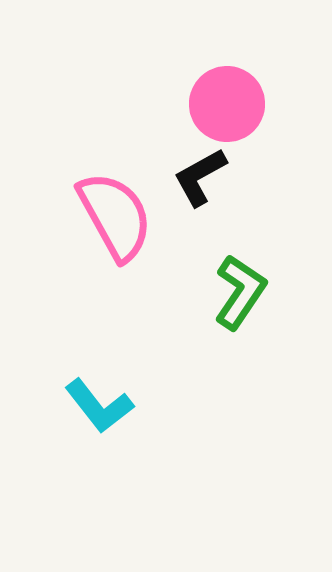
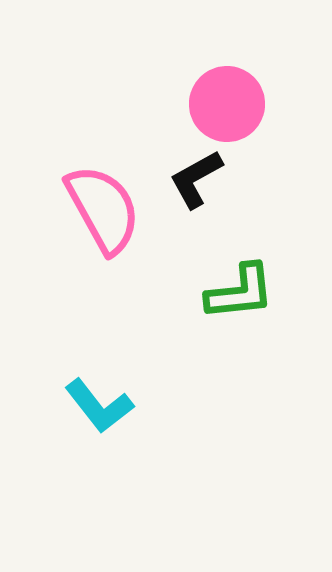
black L-shape: moved 4 px left, 2 px down
pink semicircle: moved 12 px left, 7 px up
green L-shape: rotated 50 degrees clockwise
